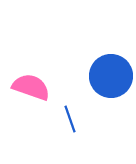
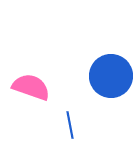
blue line: moved 6 px down; rotated 8 degrees clockwise
